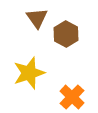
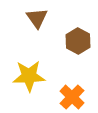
brown hexagon: moved 12 px right, 7 px down
yellow star: moved 3 px down; rotated 16 degrees clockwise
